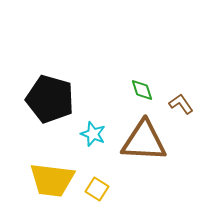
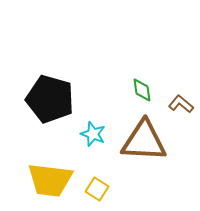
green diamond: rotated 10 degrees clockwise
brown L-shape: rotated 15 degrees counterclockwise
yellow trapezoid: moved 2 px left
